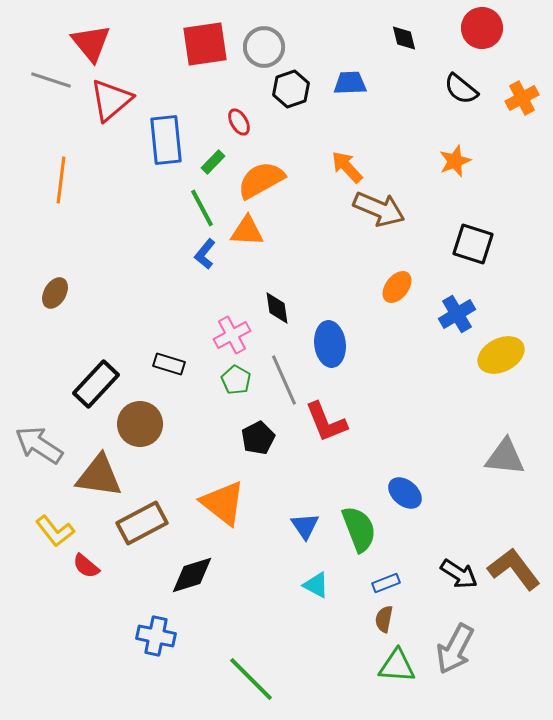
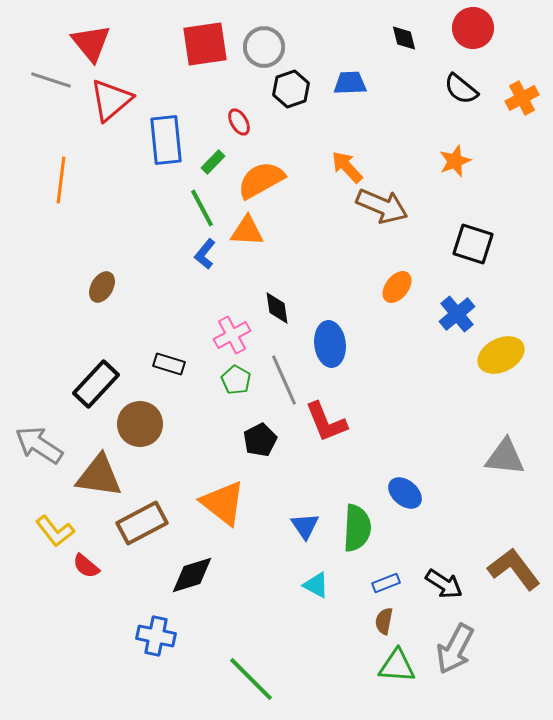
red circle at (482, 28): moved 9 px left
brown arrow at (379, 209): moved 3 px right, 3 px up
brown ellipse at (55, 293): moved 47 px right, 6 px up
blue cross at (457, 314): rotated 9 degrees counterclockwise
black pentagon at (258, 438): moved 2 px right, 2 px down
green semicircle at (359, 529): moved 2 px left, 1 px up; rotated 24 degrees clockwise
black arrow at (459, 574): moved 15 px left, 10 px down
brown semicircle at (384, 619): moved 2 px down
